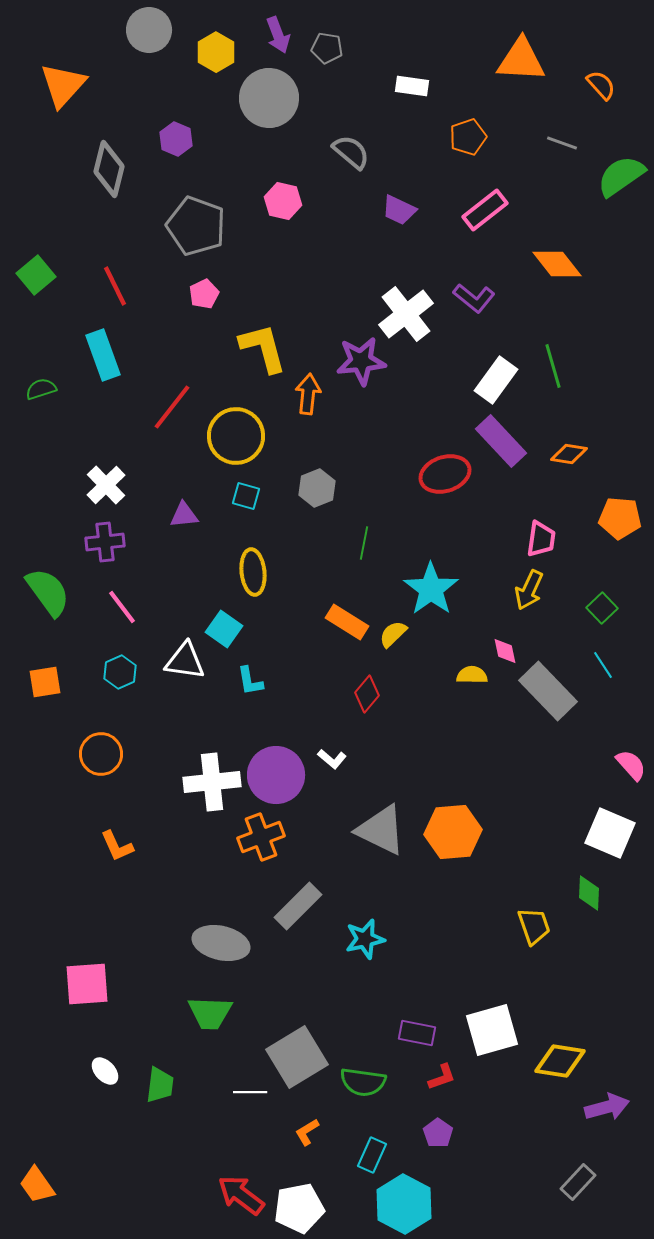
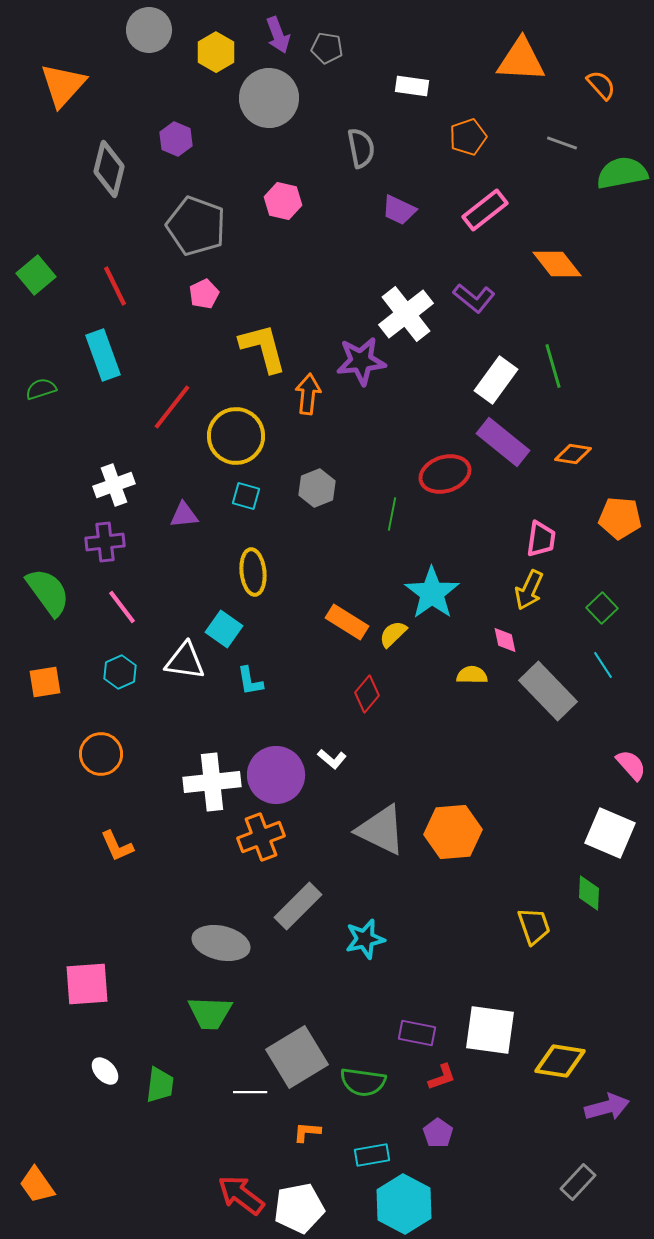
gray semicircle at (351, 152): moved 10 px right, 4 px up; rotated 39 degrees clockwise
green semicircle at (621, 176): moved 1 px right, 3 px up; rotated 24 degrees clockwise
purple rectangle at (501, 441): moved 2 px right, 1 px down; rotated 8 degrees counterclockwise
orange diamond at (569, 454): moved 4 px right
white cross at (106, 485): moved 8 px right; rotated 24 degrees clockwise
green line at (364, 543): moved 28 px right, 29 px up
cyan star at (431, 589): moved 1 px right, 4 px down
pink diamond at (505, 651): moved 11 px up
white square at (492, 1030): moved 2 px left; rotated 24 degrees clockwise
orange L-shape at (307, 1132): rotated 36 degrees clockwise
cyan rectangle at (372, 1155): rotated 56 degrees clockwise
